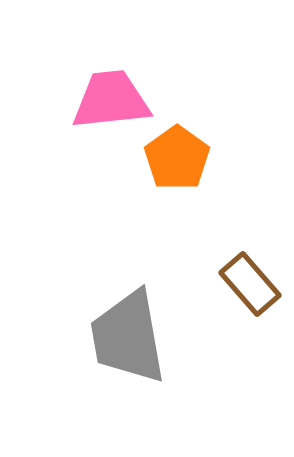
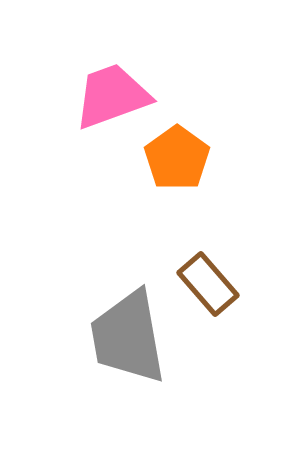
pink trapezoid: moved 1 px right, 4 px up; rotated 14 degrees counterclockwise
brown rectangle: moved 42 px left
